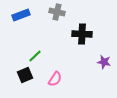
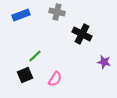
black cross: rotated 24 degrees clockwise
